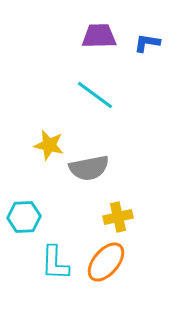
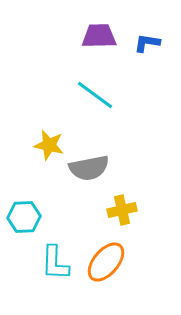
yellow cross: moved 4 px right, 7 px up
